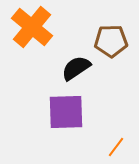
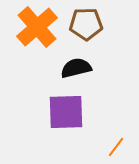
orange cross: moved 5 px right; rotated 9 degrees clockwise
brown pentagon: moved 25 px left, 17 px up
black semicircle: rotated 20 degrees clockwise
